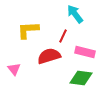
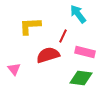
cyan arrow: moved 3 px right
yellow L-shape: moved 2 px right, 4 px up
red semicircle: moved 1 px left, 1 px up
